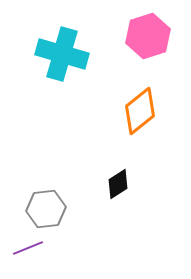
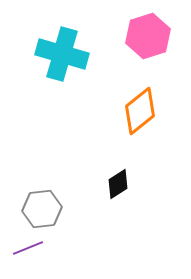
gray hexagon: moved 4 px left
